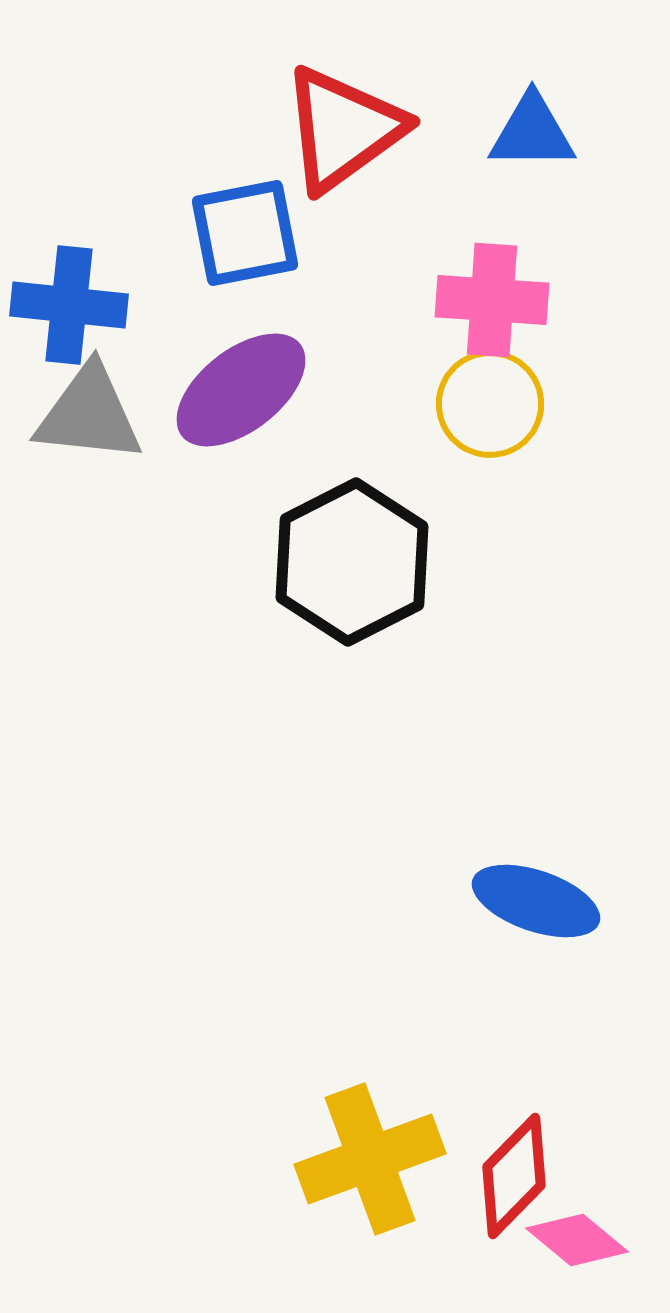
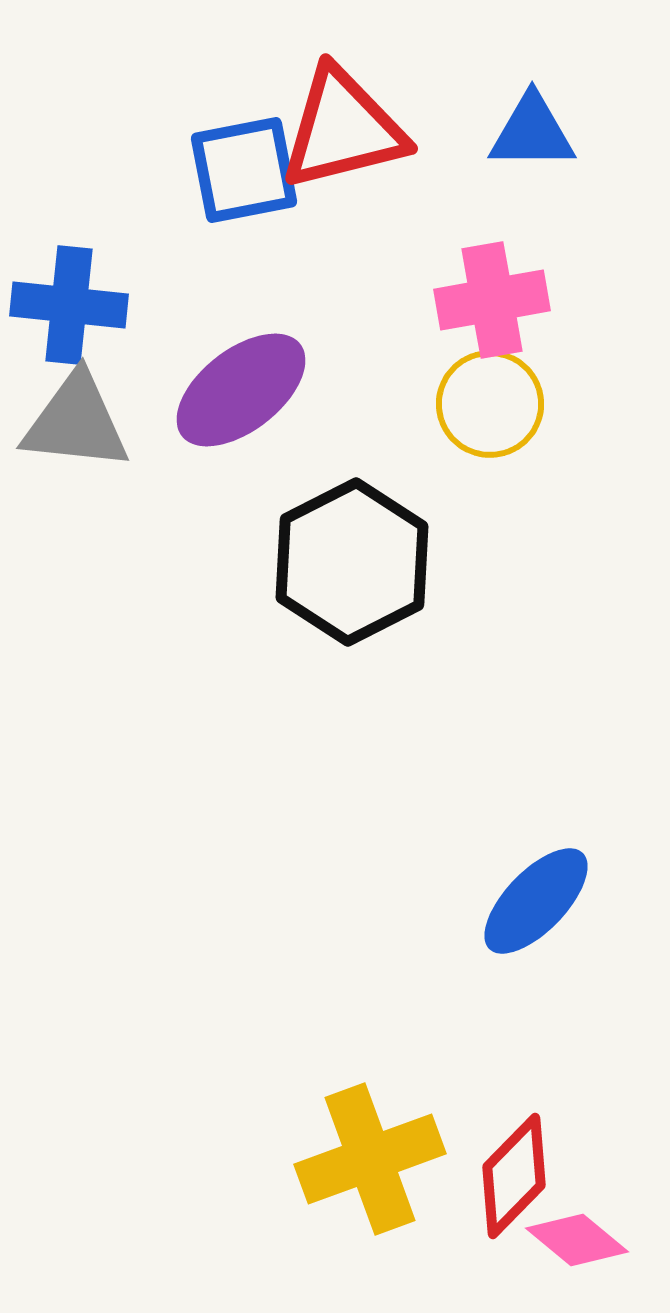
red triangle: rotated 22 degrees clockwise
blue square: moved 1 px left, 63 px up
pink cross: rotated 14 degrees counterclockwise
gray triangle: moved 13 px left, 8 px down
blue ellipse: rotated 65 degrees counterclockwise
